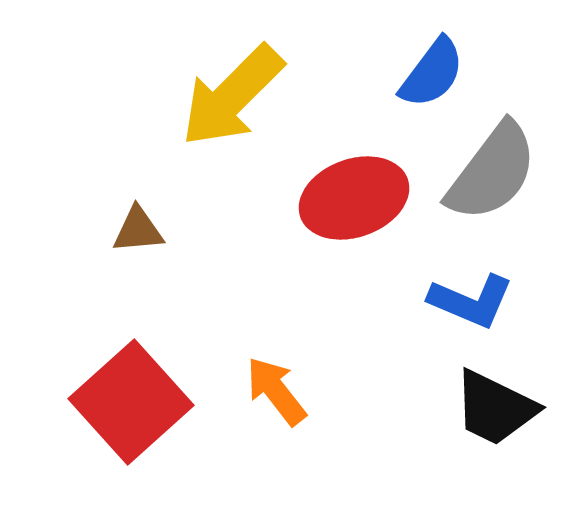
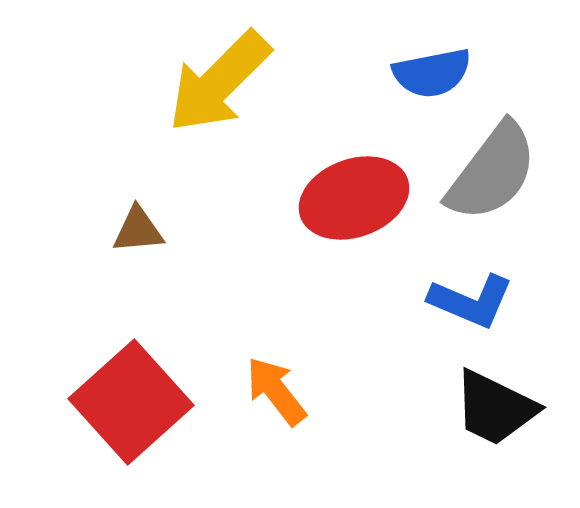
blue semicircle: rotated 42 degrees clockwise
yellow arrow: moved 13 px left, 14 px up
